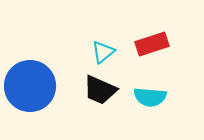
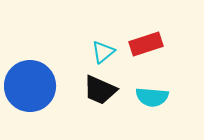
red rectangle: moved 6 px left
cyan semicircle: moved 2 px right
